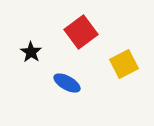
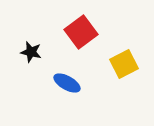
black star: rotated 20 degrees counterclockwise
